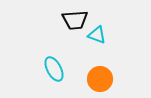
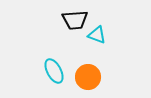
cyan ellipse: moved 2 px down
orange circle: moved 12 px left, 2 px up
